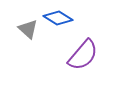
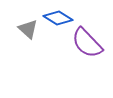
purple semicircle: moved 4 px right, 12 px up; rotated 96 degrees clockwise
